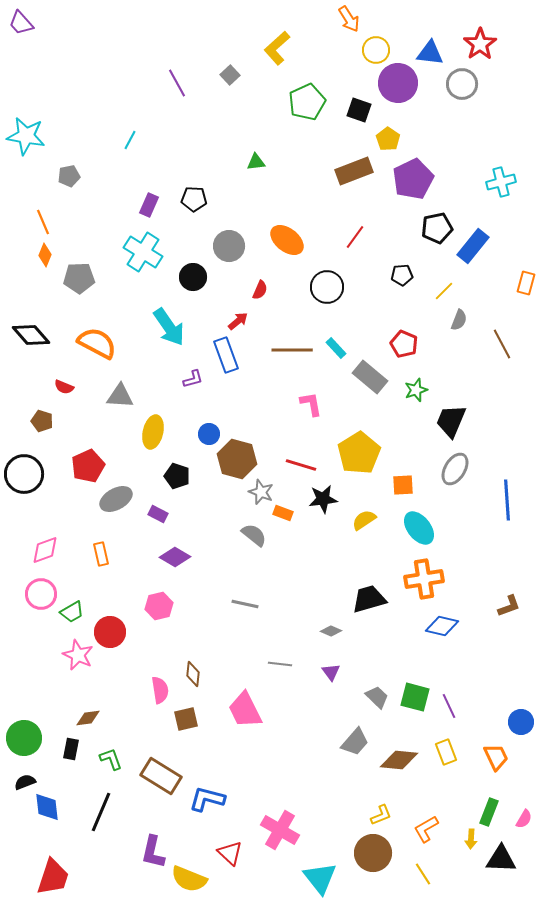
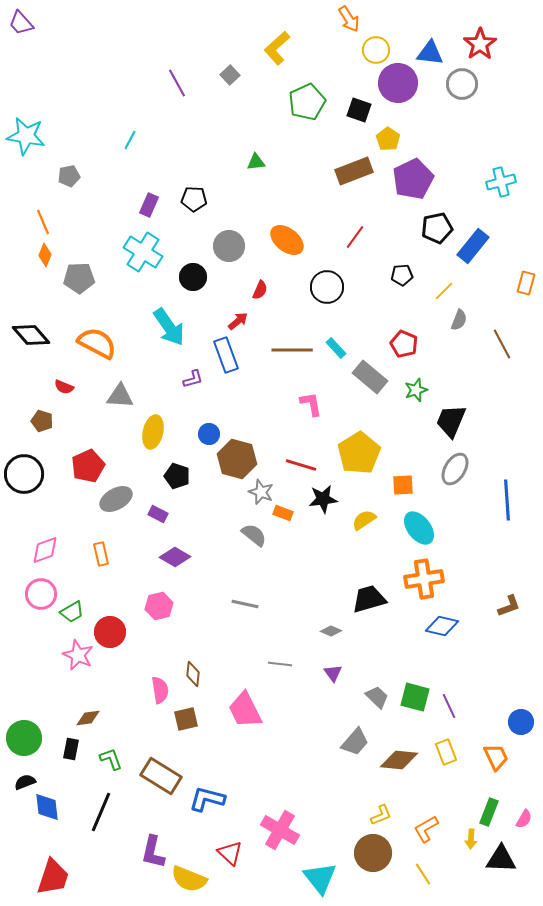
purple triangle at (331, 672): moved 2 px right, 1 px down
